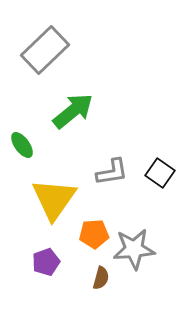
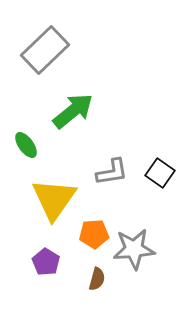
green ellipse: moved 4 px right
purple pentagon: rotated 20 degrees counterclockwise
brown semicircle: moved 4 px left, 1 px down
